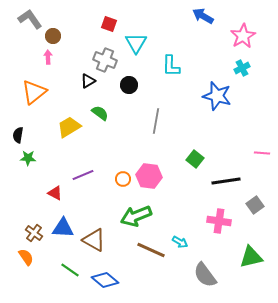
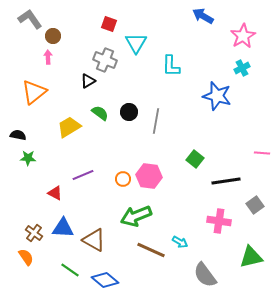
black circle: moved 27 px down
black semicircle: rotated 91 degrees clockwise
